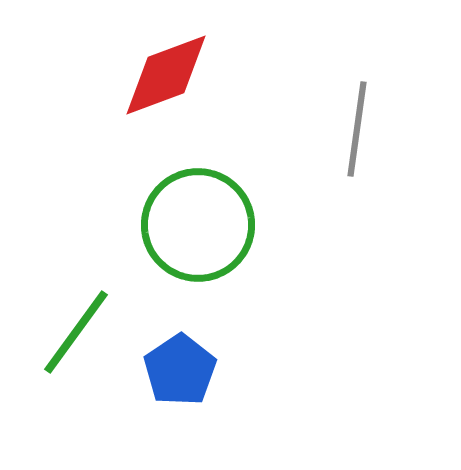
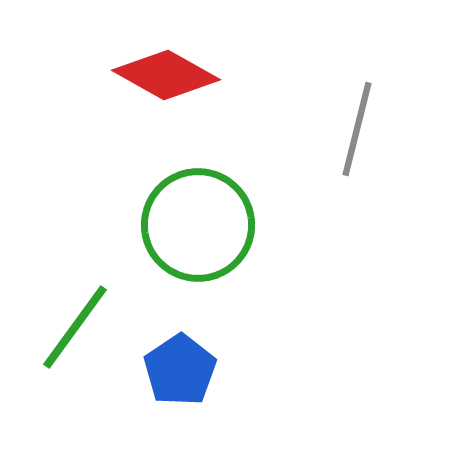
red diamond: rotated 50 degrees clockwise
gray line: rotated 6 degrees clockwise
green line: moved 1 px left, 5 px up
